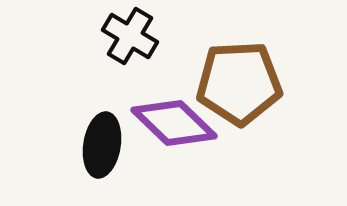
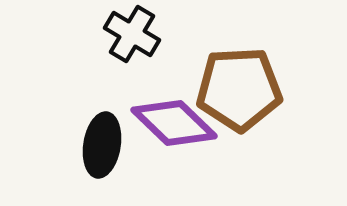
black cross: moved 2 px right, 2 px up
brown pentagon: moved 6 px down
